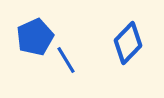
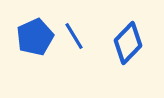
blue line: moved 8 px right, 24 px up
